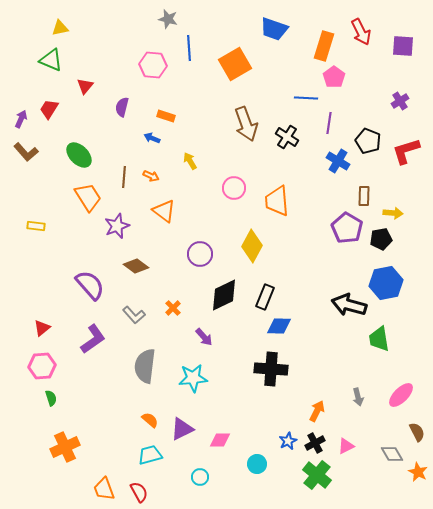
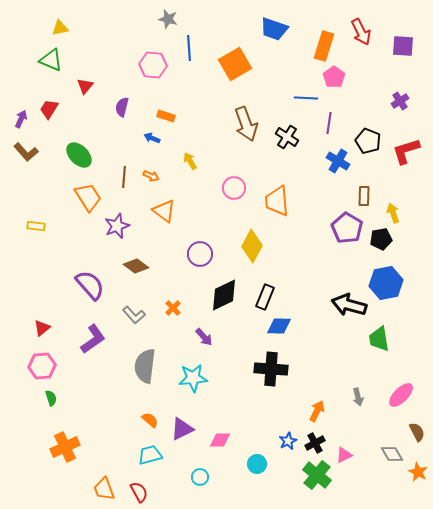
yellow arrow at (393, 213): rotated 114 degrees counterclockwise
pink triangle at (346, 446): moved 2 px left, 9 px down
